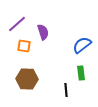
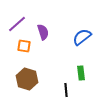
blue semicircle: moved 8 px up
brown hexagon: rotated 15 degrees clockwise
